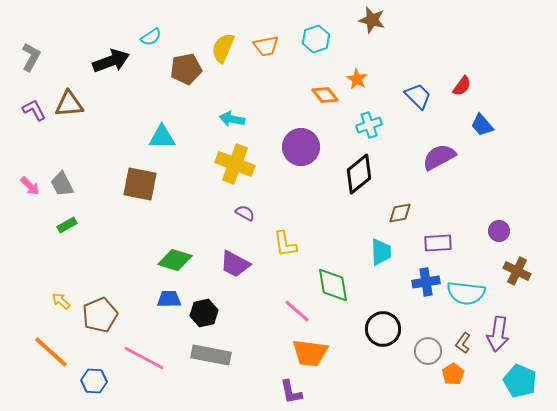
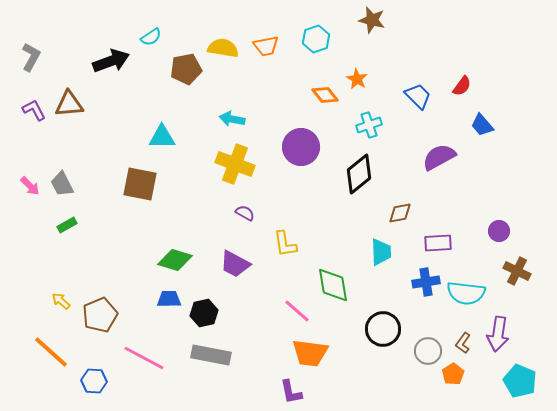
yellow semicircle at (223, 48): rotated 76 degrees clockwise
